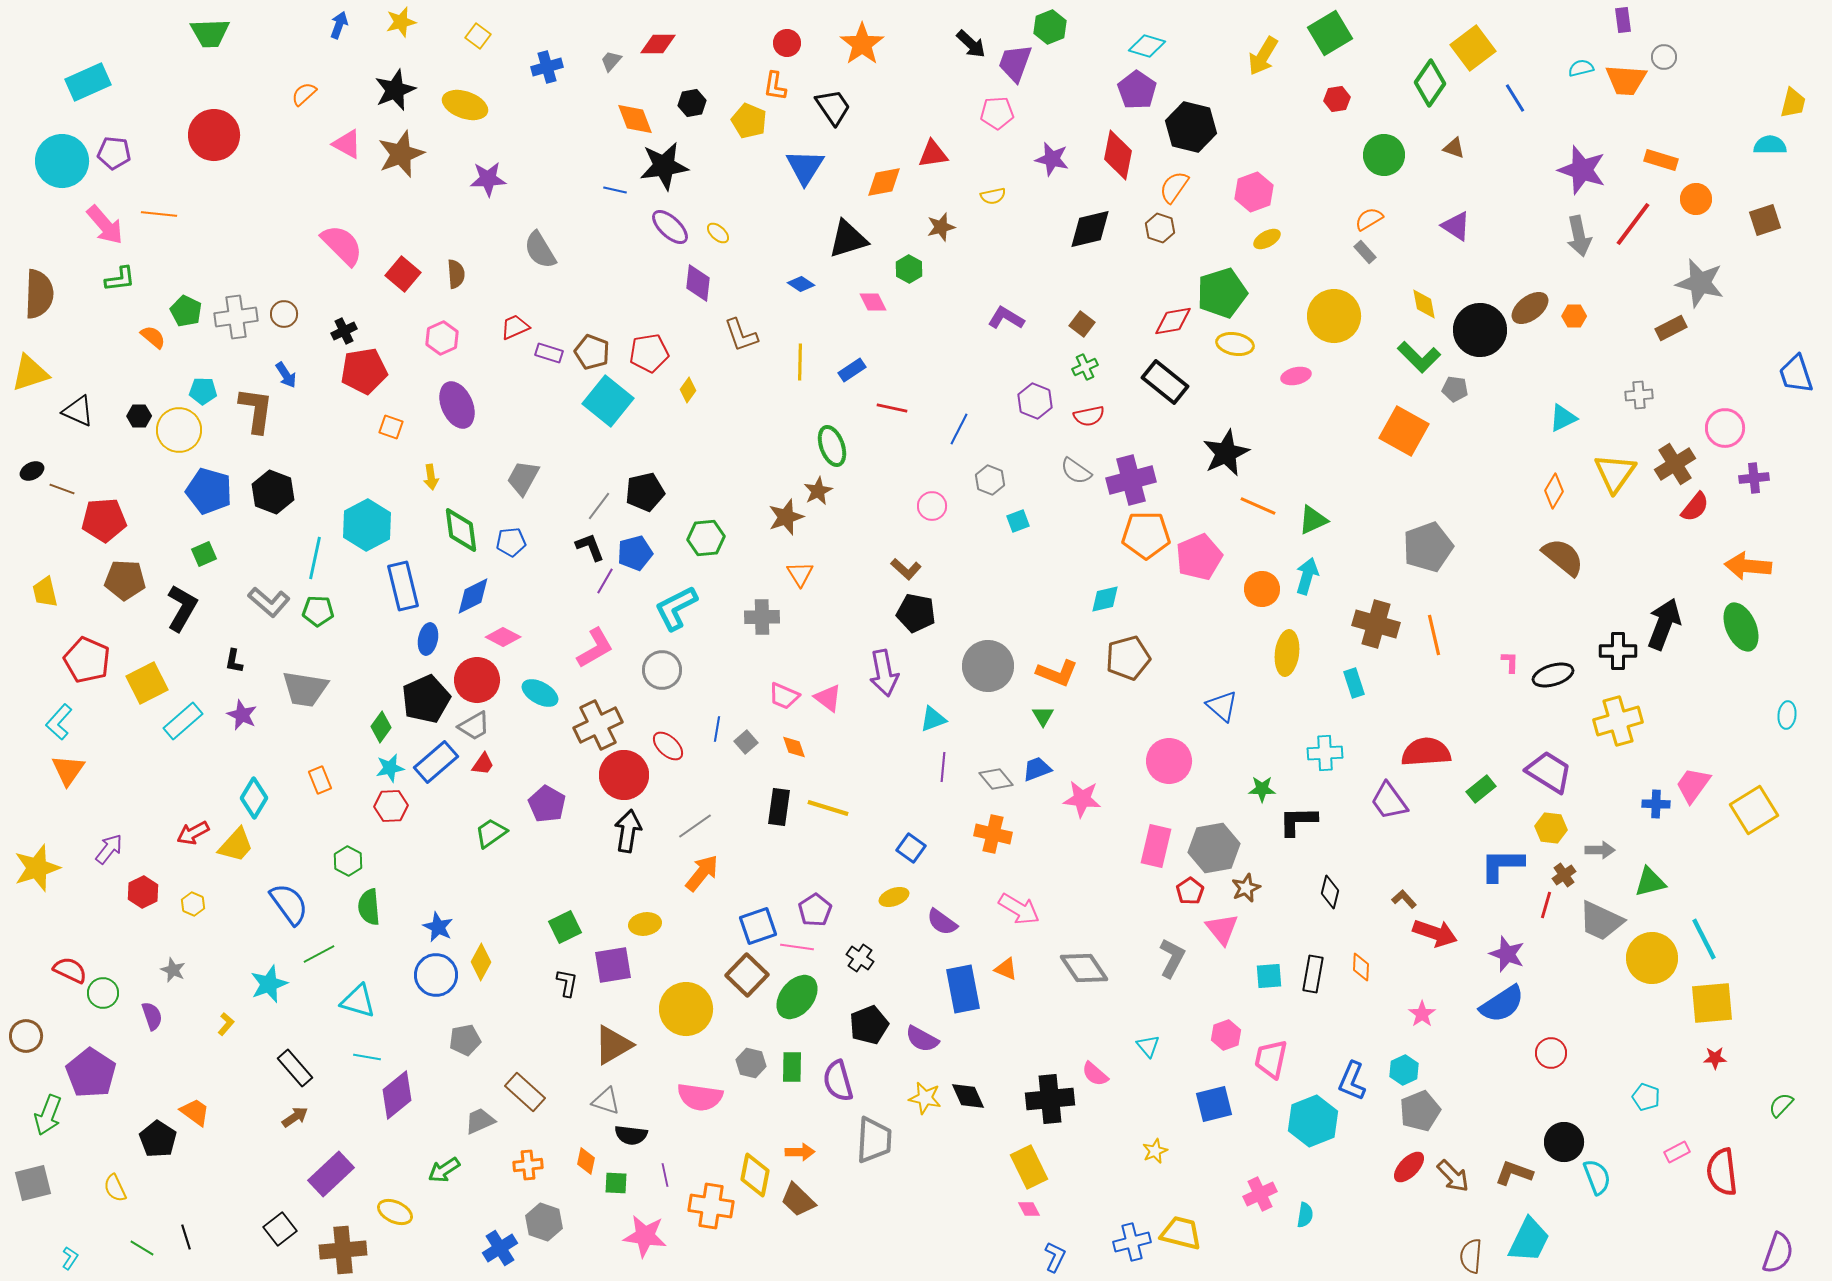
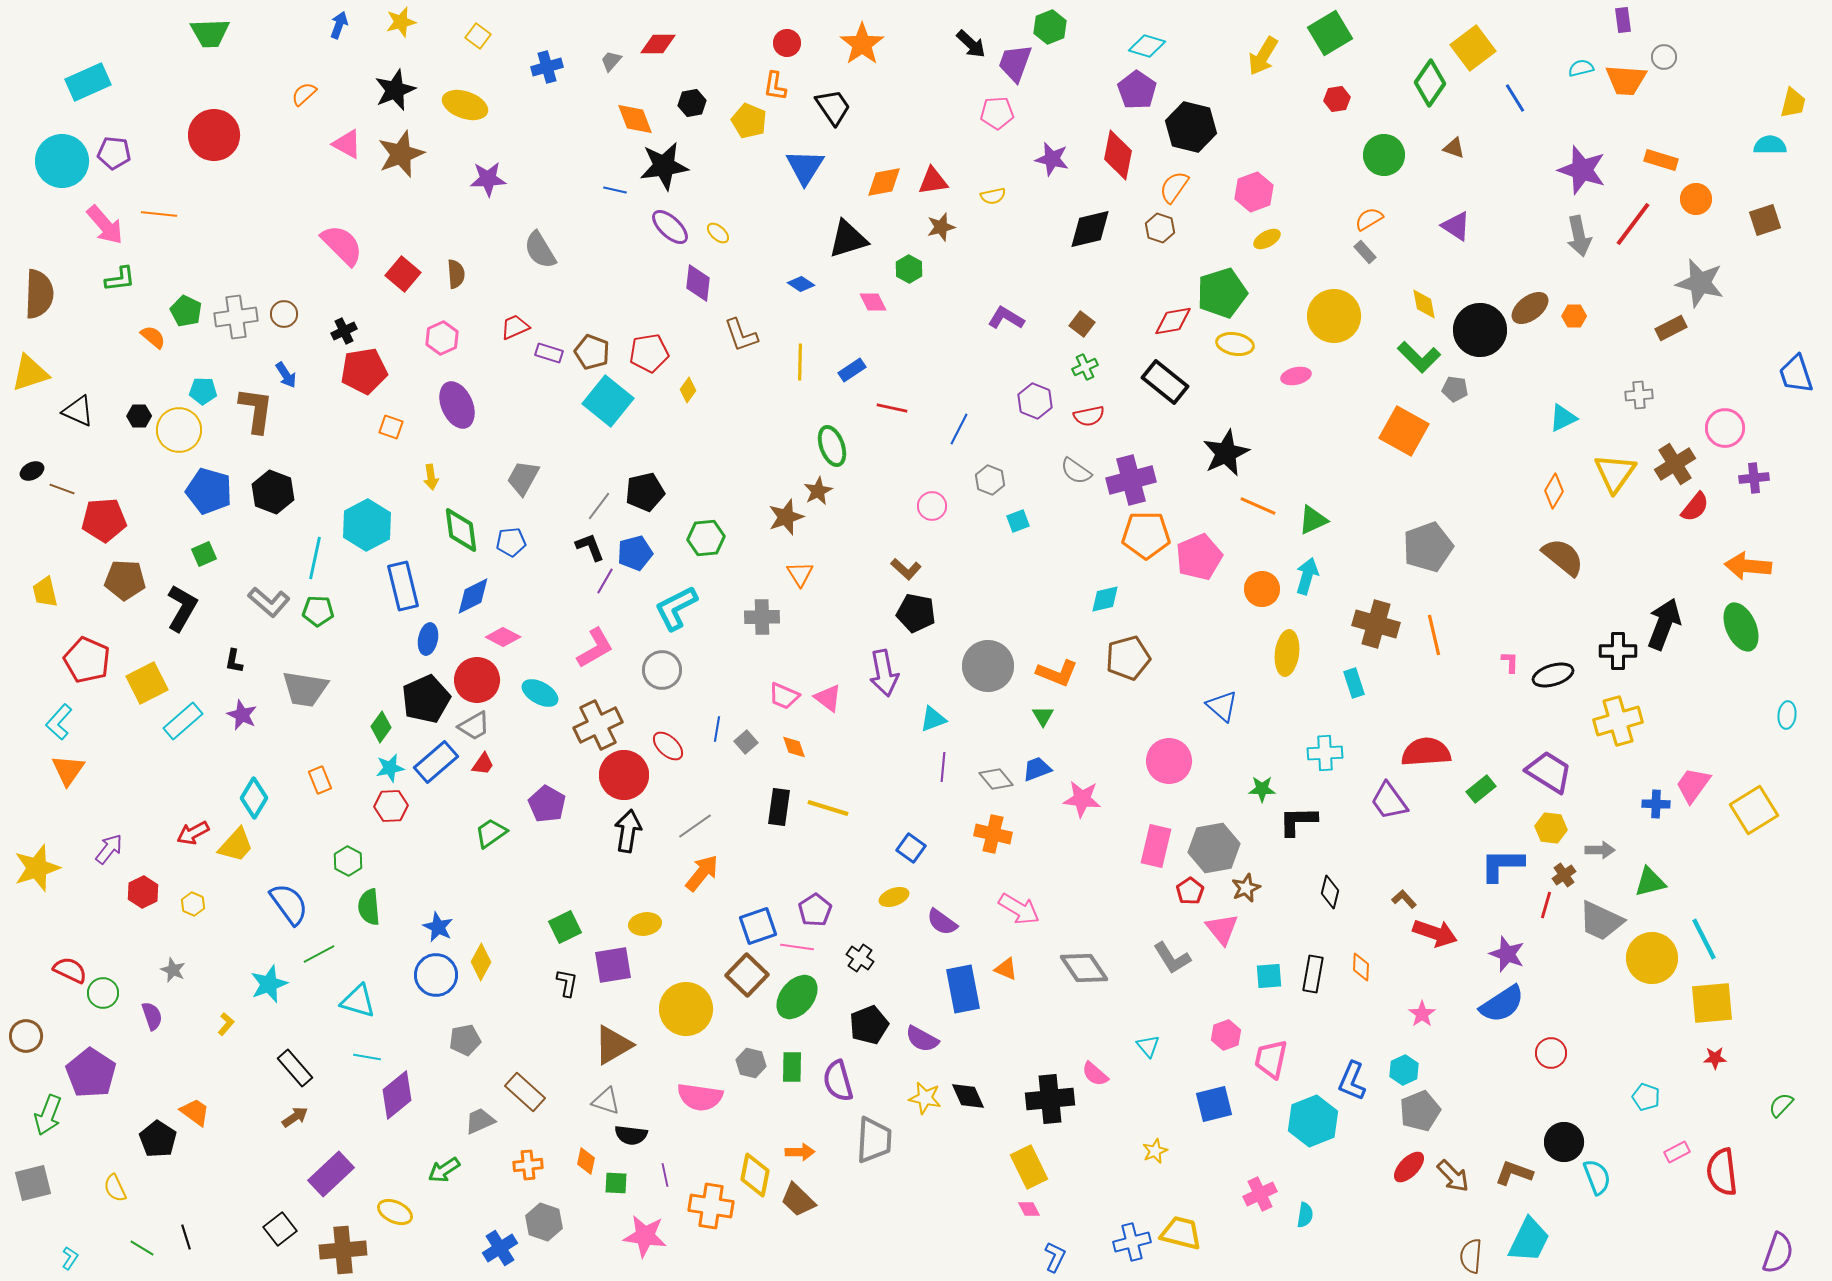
red triangle at (933, 154): moved 27 px down
gray L-shape at (1172, 958): rotated 120 degrees clockwise
